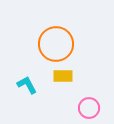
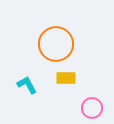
yellow rectangle: moved 3 px right, 2 px down
pink circle: moved 3 px right
